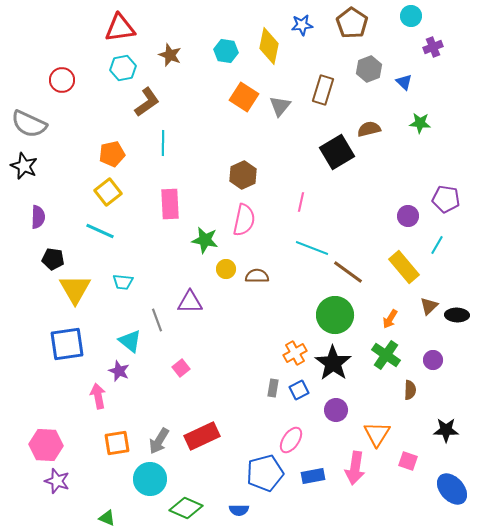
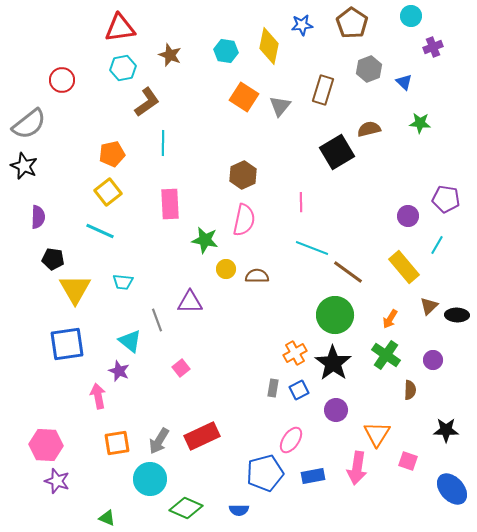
gray semicircle at (29, 124): rotated 63 degrees counterclockwise
pink line at (301, 202): rotated 12 degrees counterclockwise
pink arrow at (355, 468): moved 2 px right
